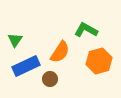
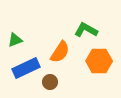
green triangle: rotated 35 degrees clockwise
orange hexagon: rotated 15 degrees clockwise
blue rectangle: moved 2 px down
brown circle: moved 3 px down
